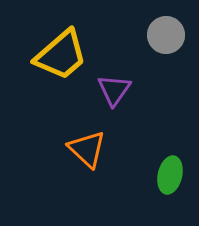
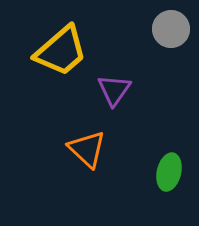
gray circle: moved 5 px right, 6 px up
yellow trapezoid: moved 4 px up
green ellipse: moved 1 px left, 3 px up
